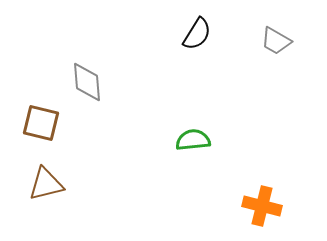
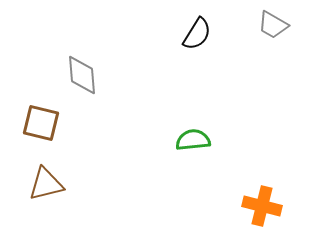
gray trapezoid: moved 3 px left, 16 px up
gray diamond: moved 5 px left, 7 px up
